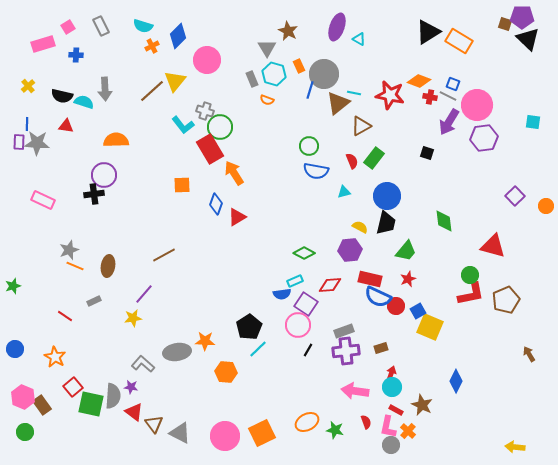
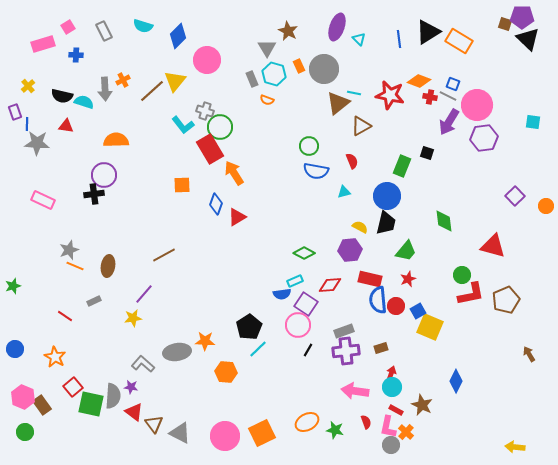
gray rectangle at (101, 26): moved 3 px right, 5 px down
cyan triangle at (359, 39): rotated 16 degrees clockwise
orange cross at (152, 46): moved 29 px left, 34 px down
gray circle at (324, 74): moved 5 px up
blue line at (310, 90): moved 89 px right, 51 px up; rotated 24 degrees counterclockwise
purple rectangle at (19, 142): moved 4 px left, 30 px up; rotated 21 degrees counterclockwise
green rectangle at (374, 158): moved 28 px right, 8 px down; rotated 15 degrees counterclockwise
green circle at (470, 275): moved 8 px left
blue semicircle at (378, 297): moved 3 px down; rotated 60 degrees clockwise
orange cross at (408, 431): moved 2 px left, 1 px down
